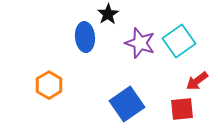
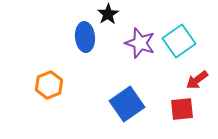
red arrow: moved 1 px up
orange hexagon: rotated 8 degrees clockwise
